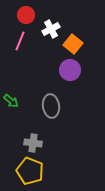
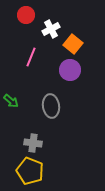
pink line: moved 11 px right, 16 px down
